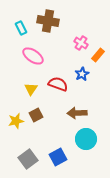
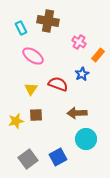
pink cross: moved 2 px left, 1 px up
brown square: rotated 24 degrees clockwise
